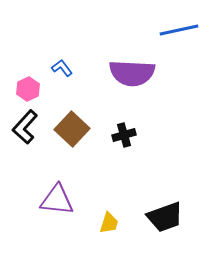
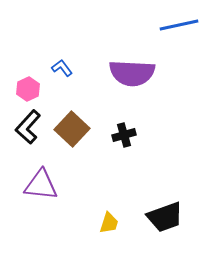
blue line: moved 5 px up
black L-shape: moved 3 px right
purple triangle: moved 16 px left, 15 px up
